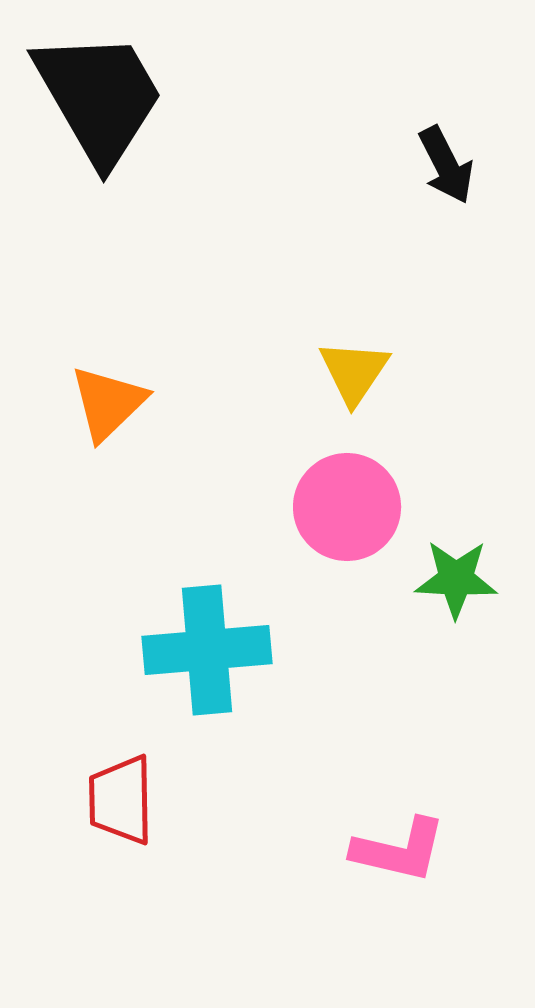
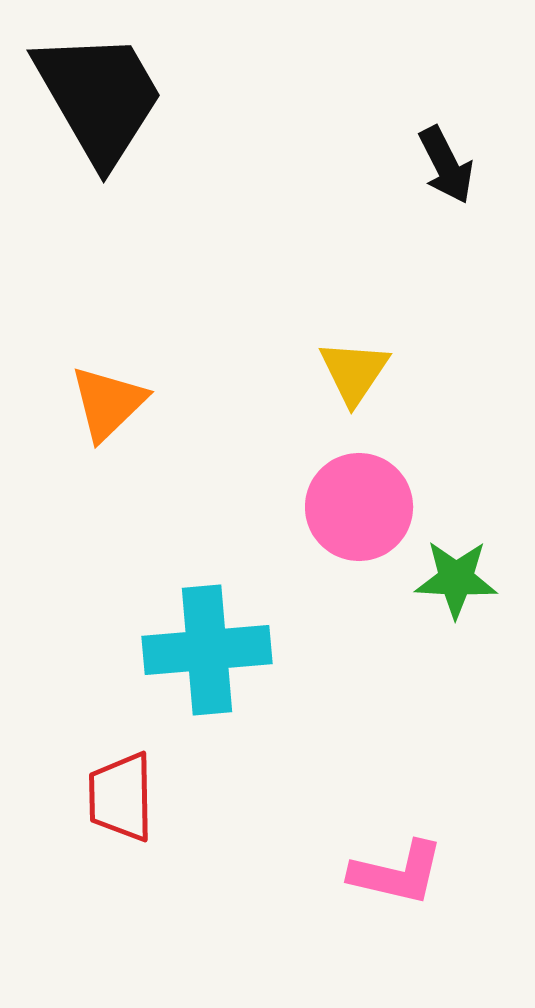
pink circle: moved 12 px right
red trapezoid: moved 3 px up
pink L-shape: moved 2 px left, 23 px down
